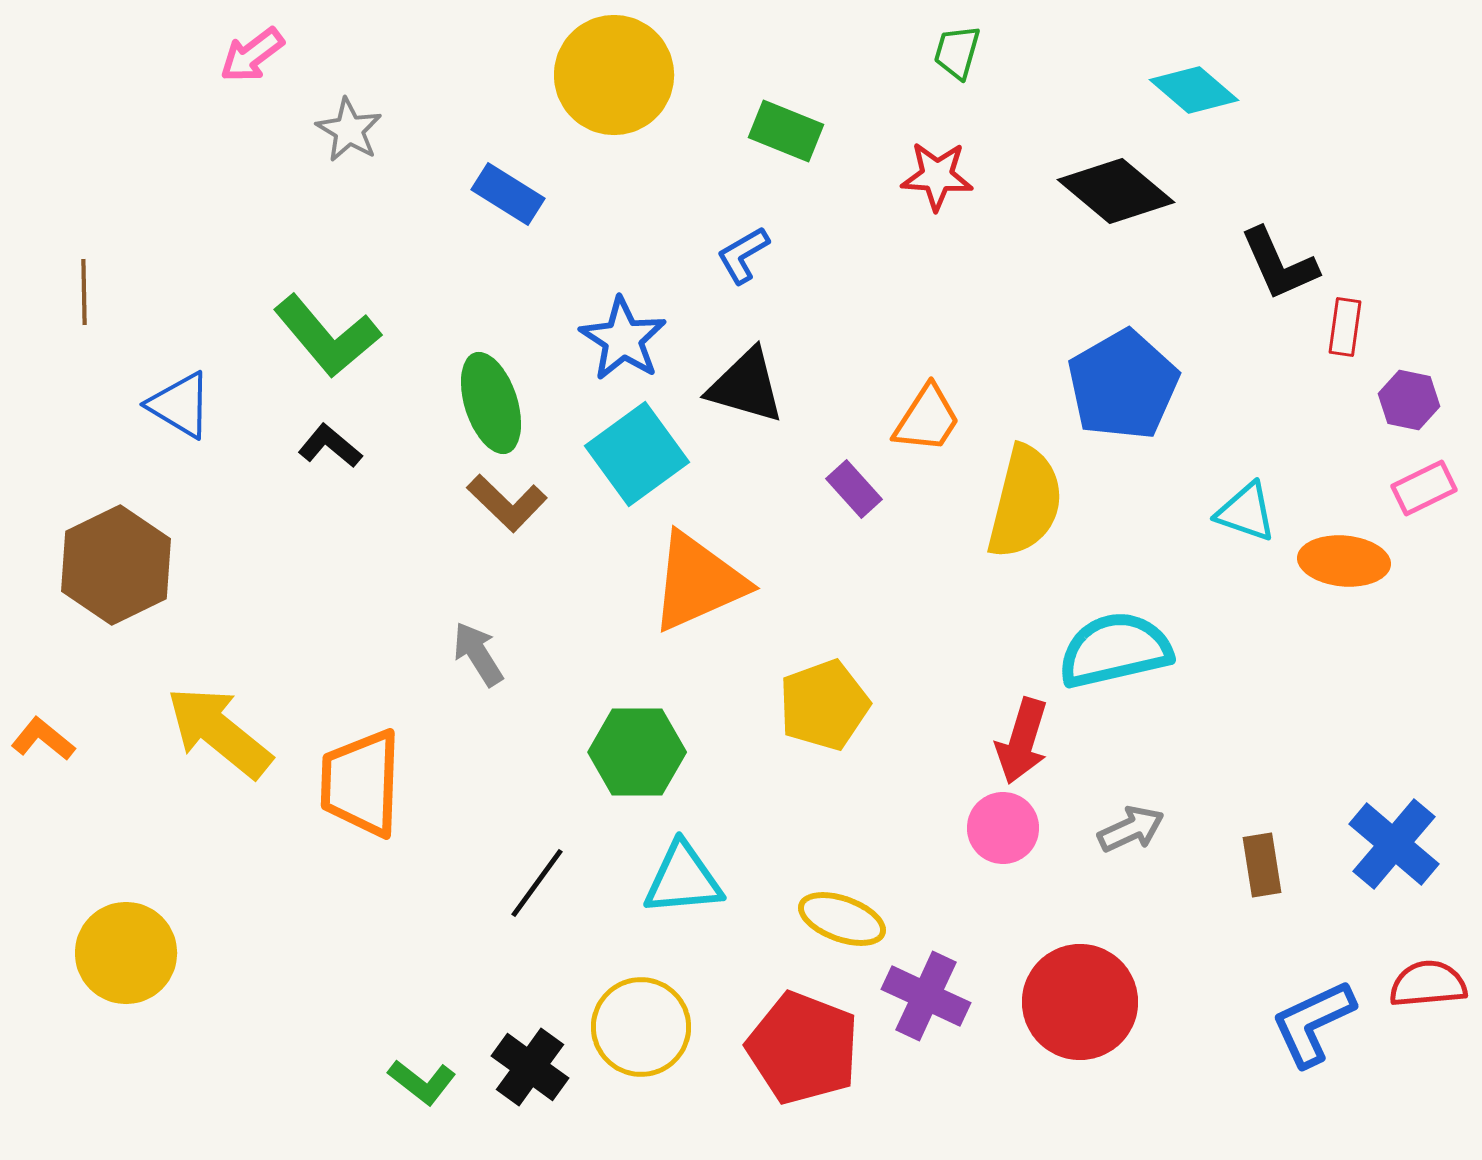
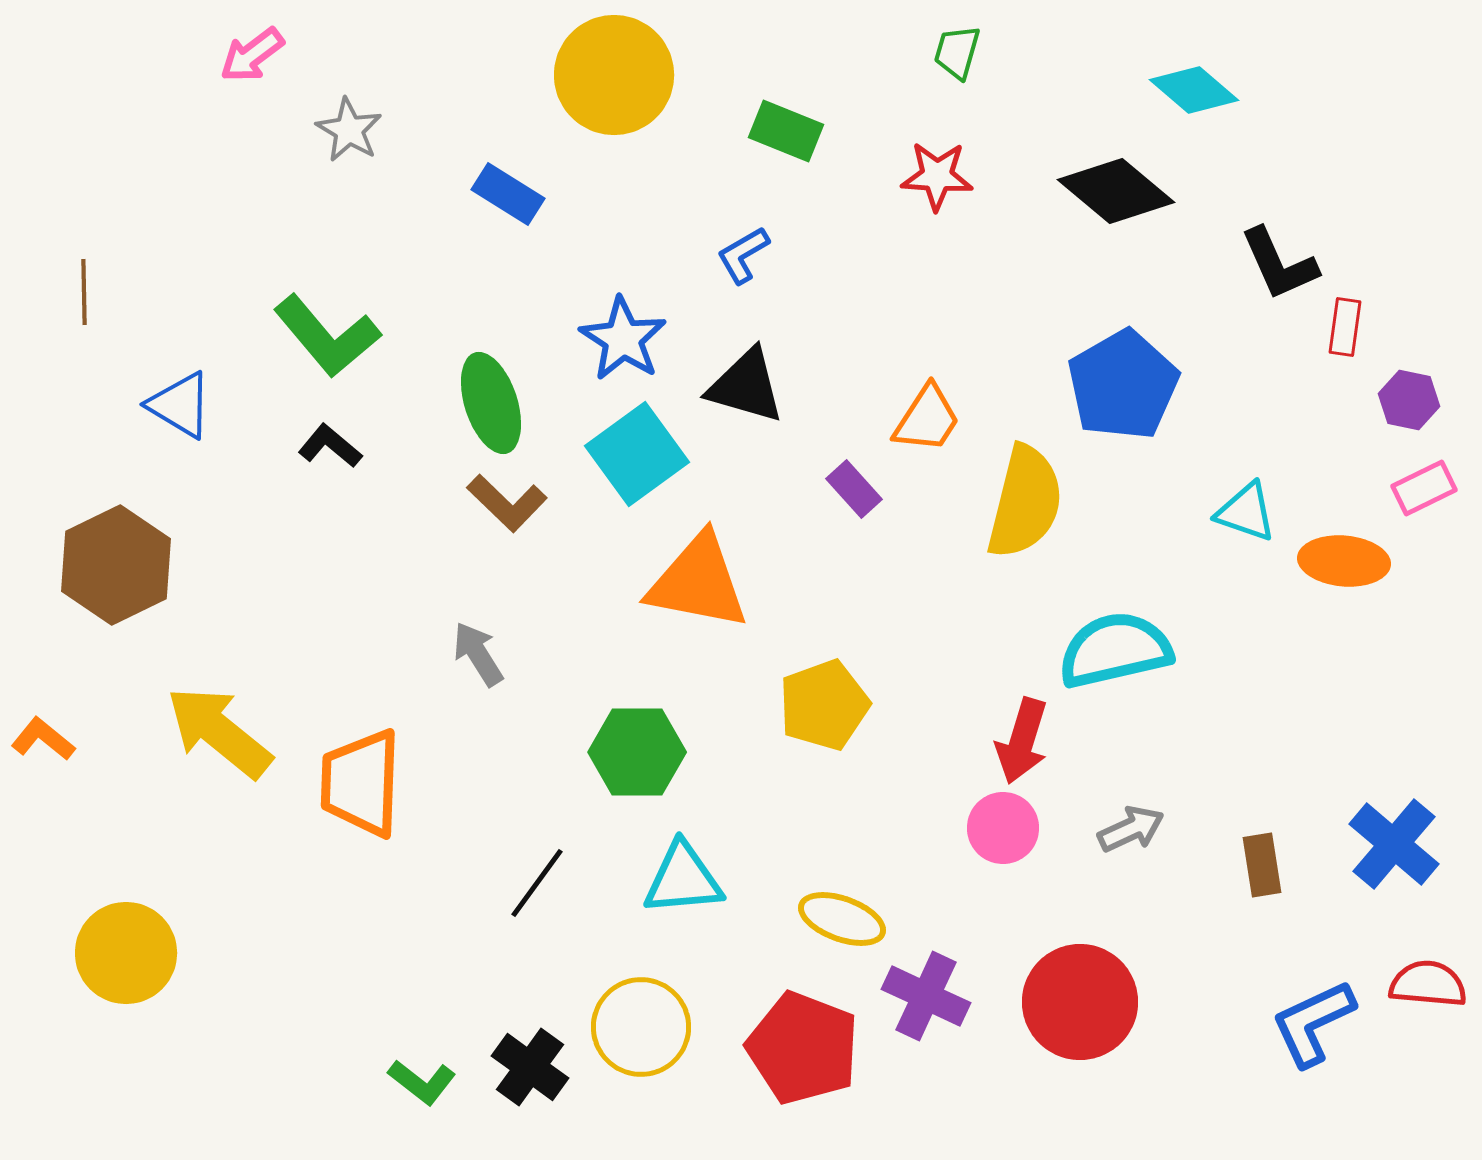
orange triangle at (698, 582): rotated 35 degrees clockwise
red semicircle at (1428, 984): rotated 10 degrees clockwise
